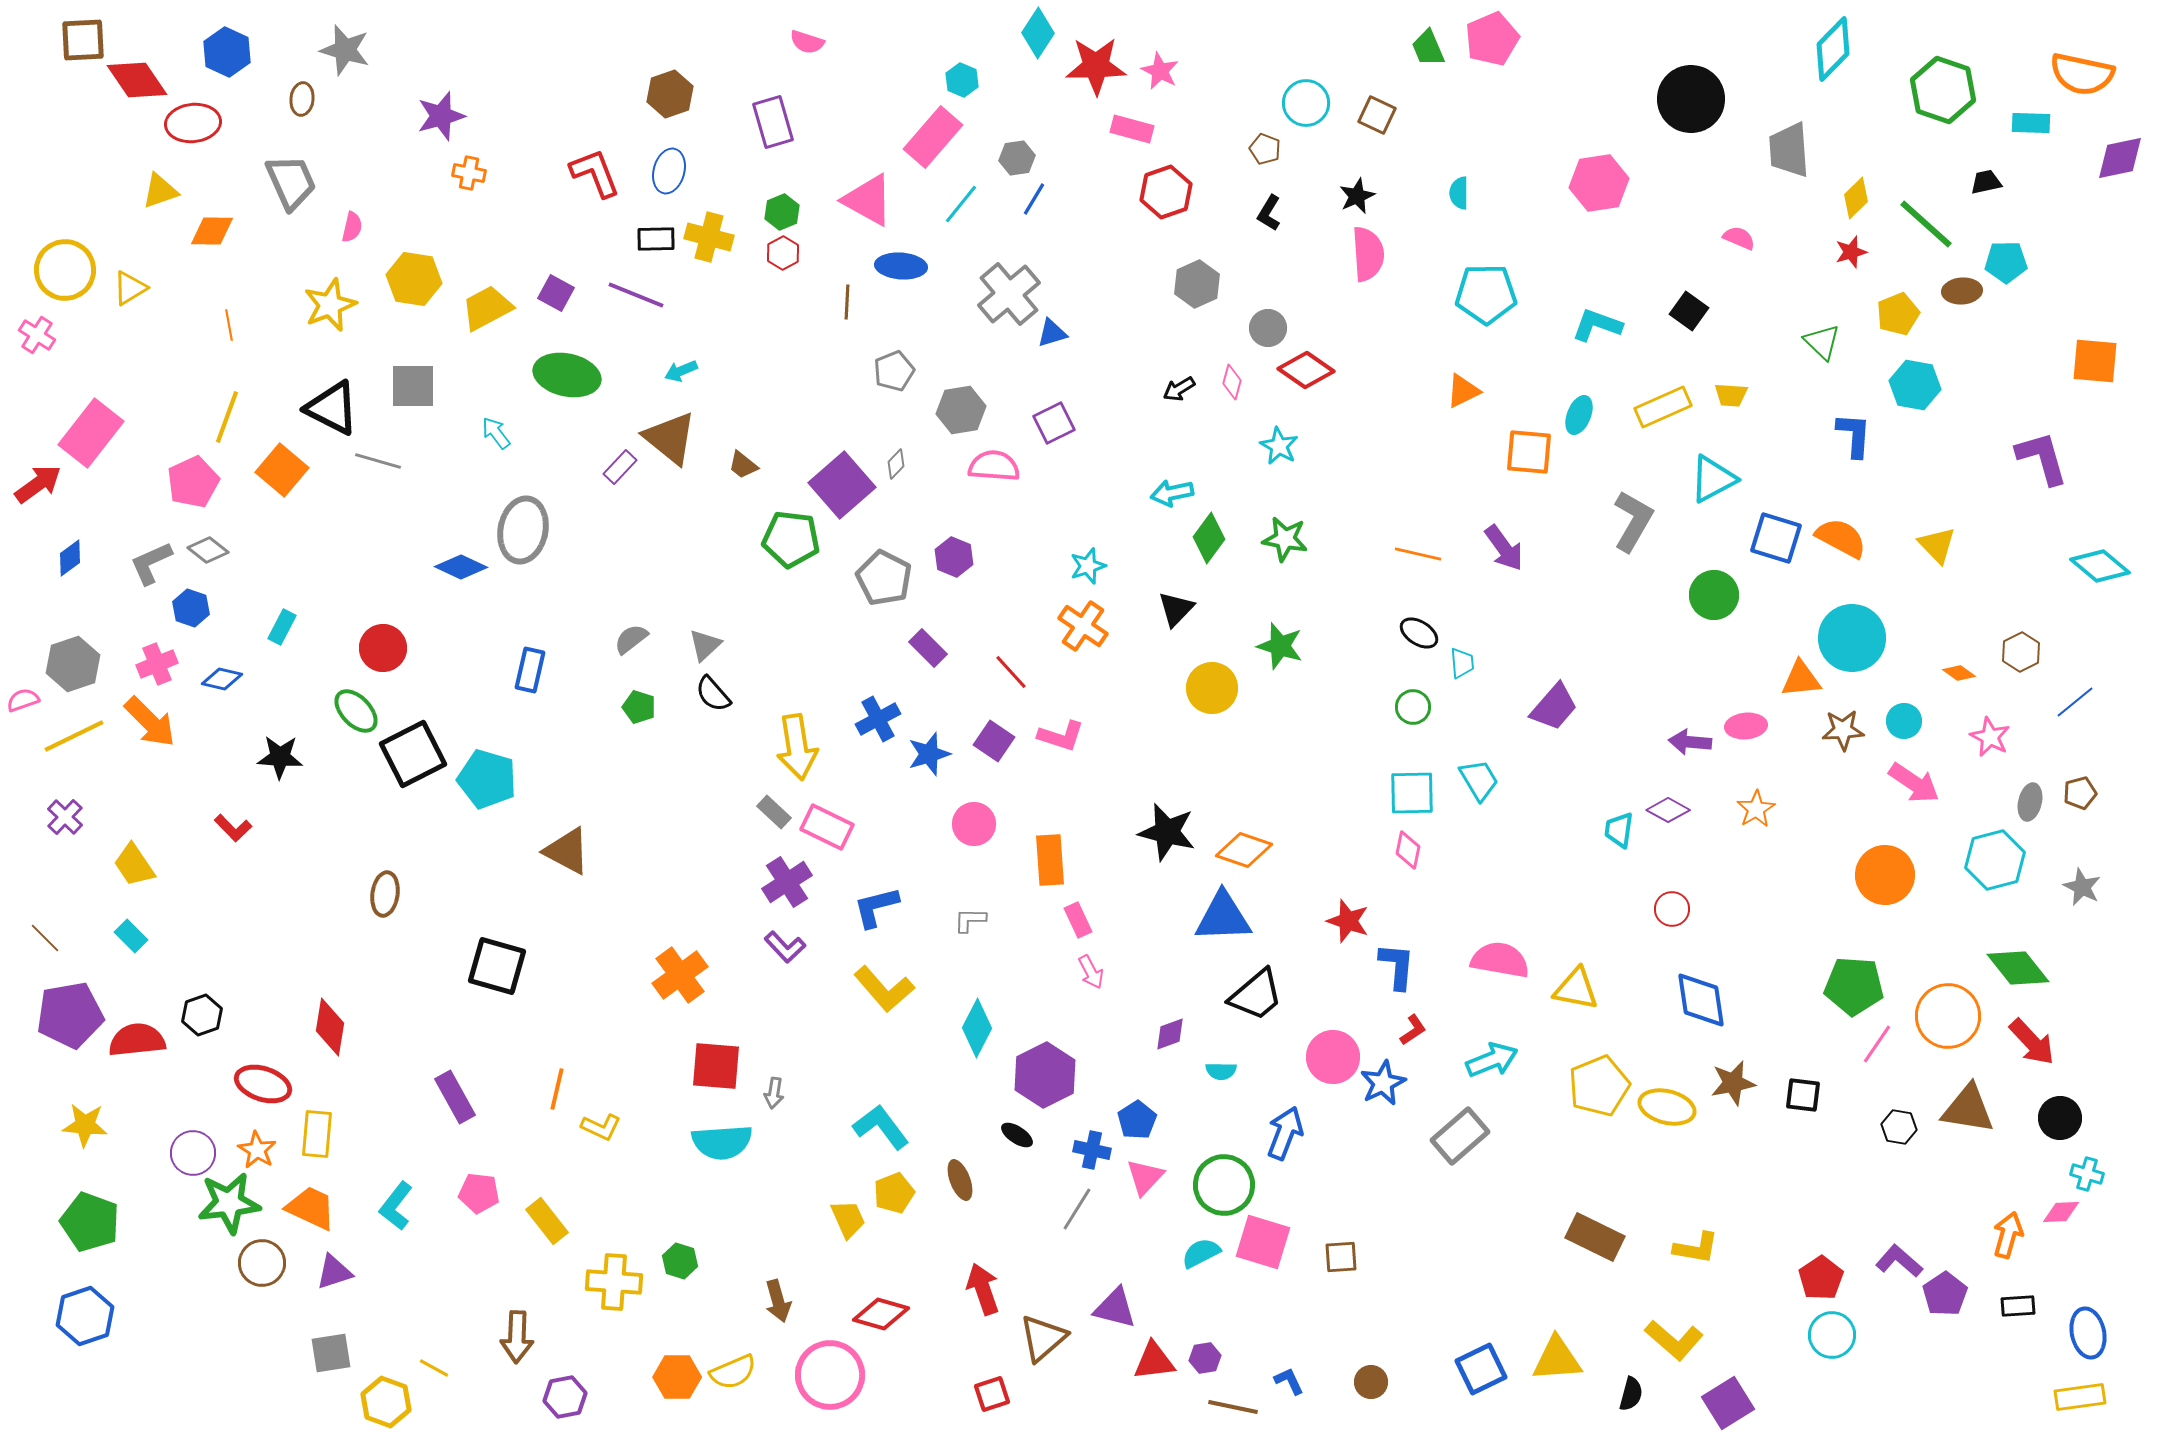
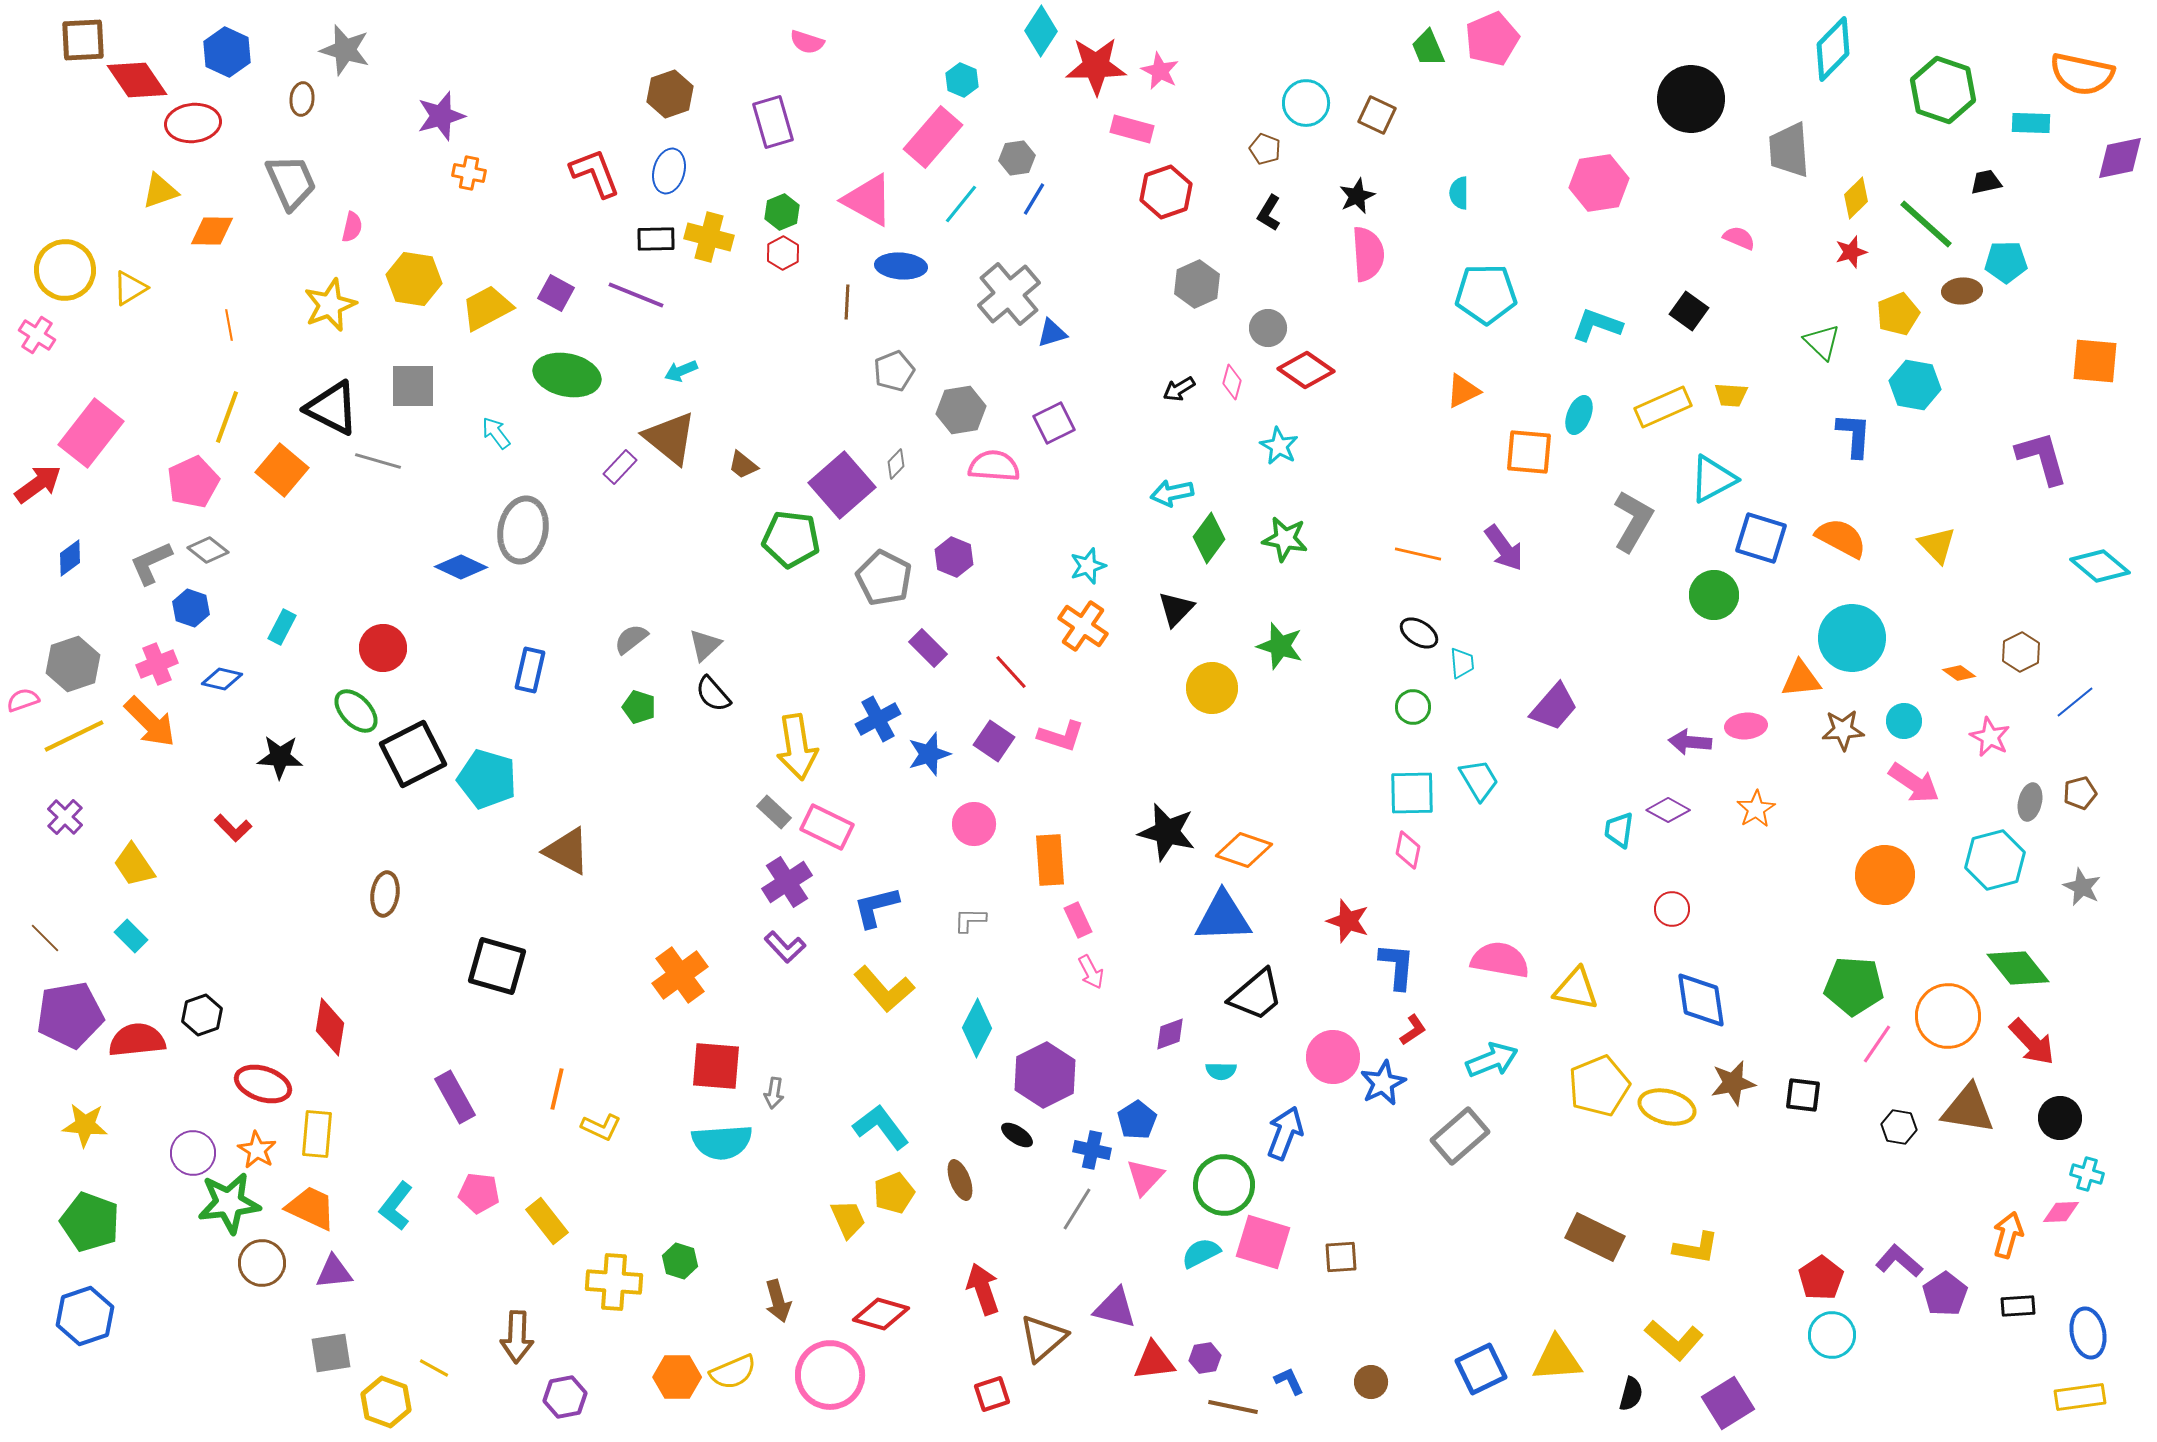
cyan diamond at (1038, 33): moved 3 px right, 2 px up
blue square at (1776, 538): moved 15 px left
purple triangle at (334, 1272): rotated 12 degrees clockwise
